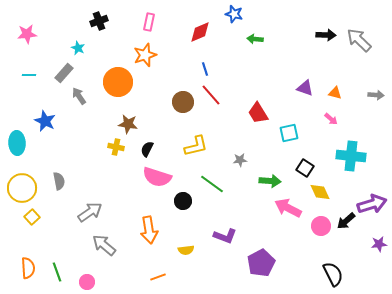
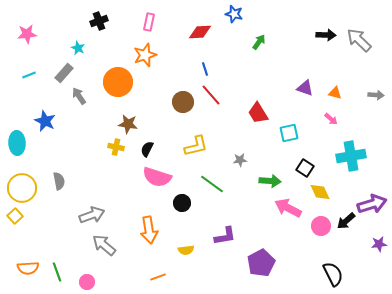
red diamond at (200, 32): rotated 20 degrees clockwise
green arrow at (255, 39): moved 4 px right, 3 px down; rotated 119 degrees clockwise
cyan line at (29, 75): rotated 24 degrees counterclockwise
cyan cross at (351, 156): rotated 16 degrees counterclockwise
black circle at (183, 201): moved 1 px left, 2 px down
gray arrow at (90, 212): moved 2 px right, 3 px down; rotated 15 degrees clockwise
yellow square at (32, 217): moved 17 px left, 1 px up
purple L-shape at (225, 236): rotated 30 degrees counterclockwise
orange semicircle at (28, 268): rotated 90 degrees clockwise
